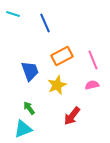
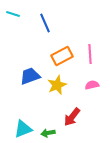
pink line: moved 3 px left, 6 px up; rotated 18 degrees clockwise
blue trapezoid: moved 5 px down; rotated 90 degrees counterclockwise
green arrow: moved 19 px right, 25 px down; rotated 64 degrees counterclockwise
red arrow: moved 1 px down
